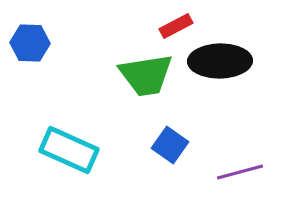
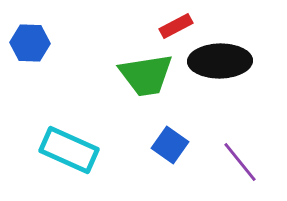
purple line: moved 10 px up; rotated 66 degrees clockwise
